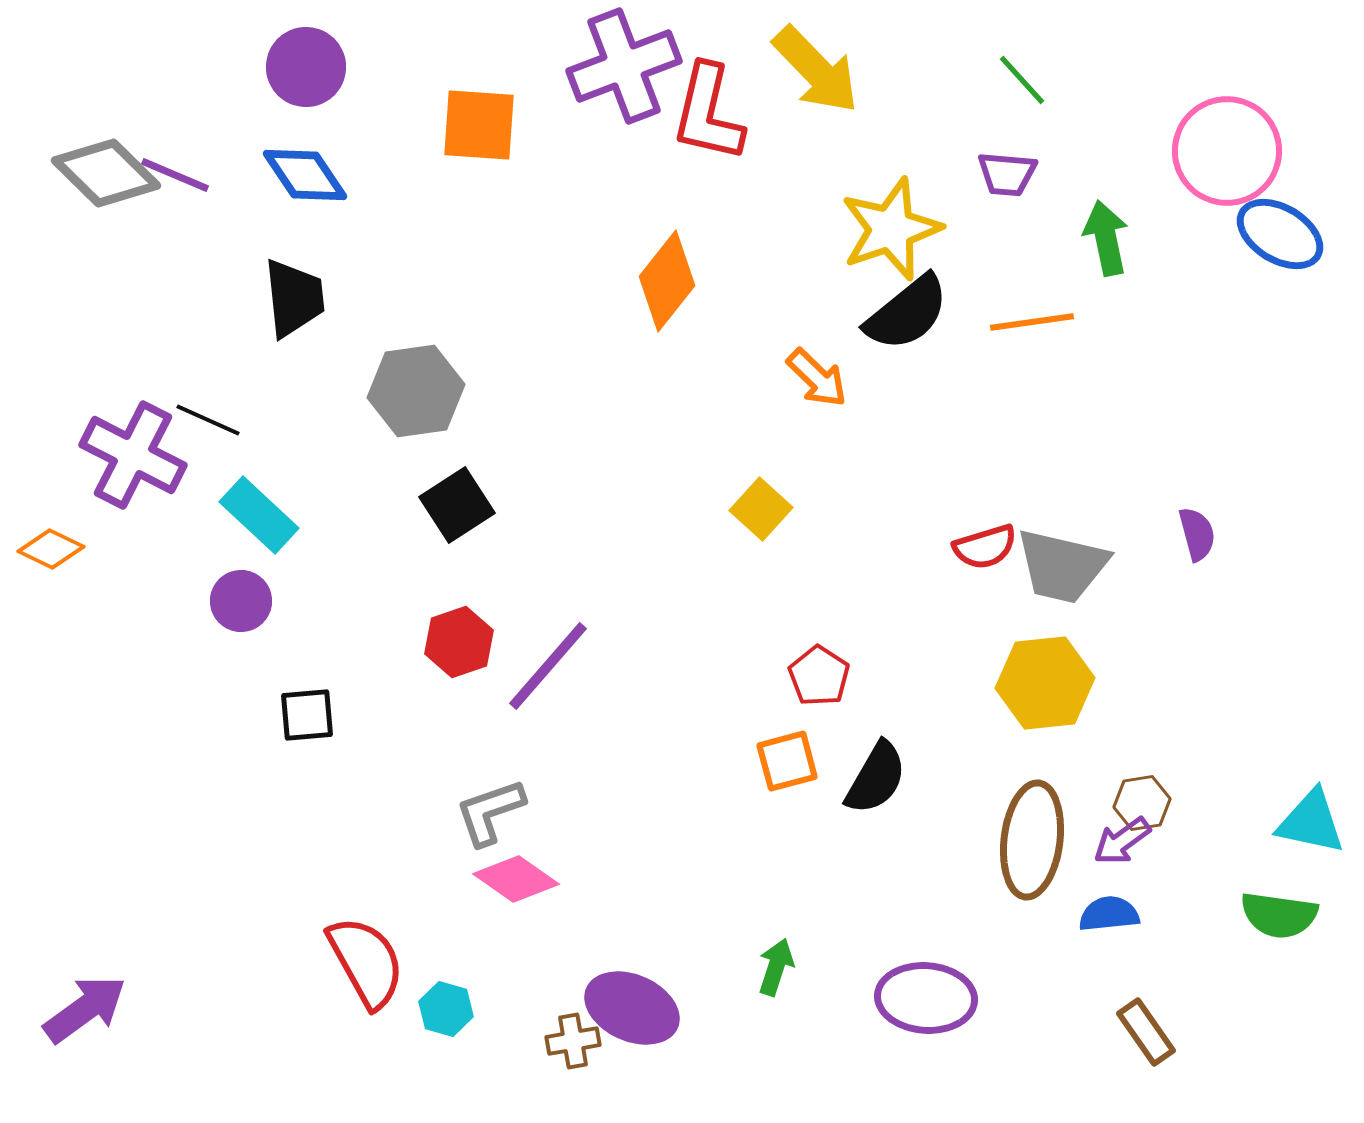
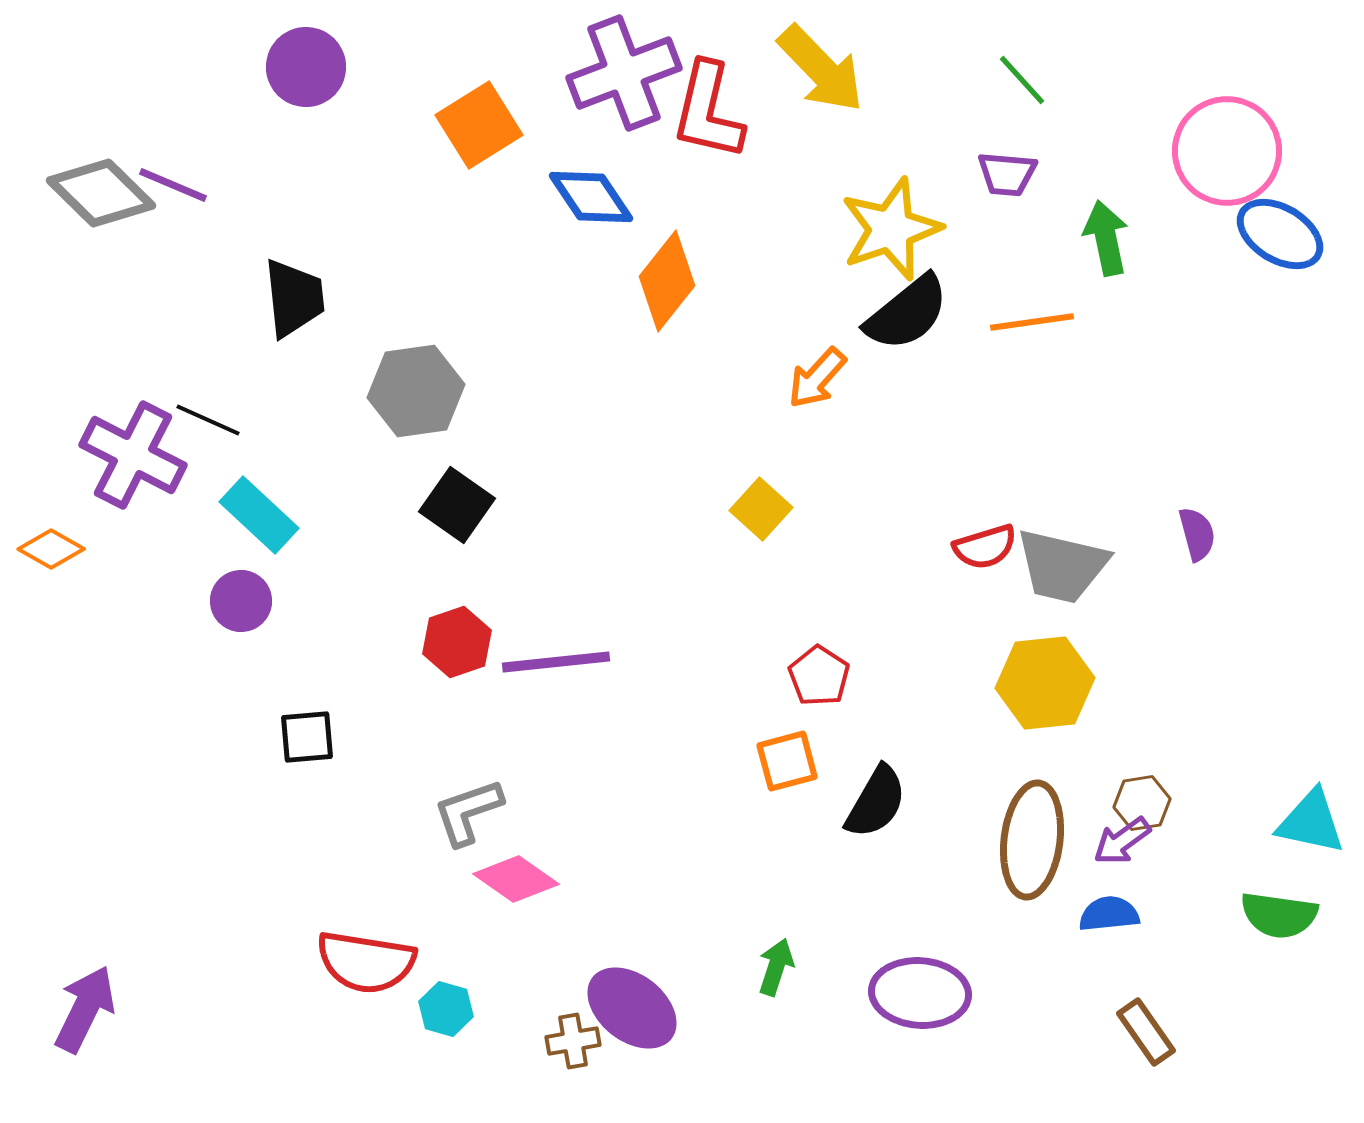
purple cross at (624, 66): moved 7 px down
yellow arrow at (816, 70): moved 5 px right, 1 px up
red L-shape at (708, 113): moved 2 px up
orange square at (479, 125): rotated 36 degrees counterclockwise
gray diamond at (106, 173): moved 5 px left, 20 px down
purple line at (175, 175): moved 2 px left, 10 px down
blue diamond at (305, 175): moved 286 px right, 22 px down
orange arrow at (817, 378): rotated 88 degrees clockwise
black square at (457, 505): rotated 22 degrees counterclockwise
orange diamond at (51, 549): rotated 4 degrees clockwise
red hexagon at (459, 642): moved 2 px left
purple line at (548, 666): moved 8 px right, 4 px up; rotated 43 degrees clockwise
black square at (307, 715): moved 22 px down
black semicircle at (876, 778): moved 24 px down
gray L-shape at (490, 812): moved 22 px left
red semicircle at (366, 962): rotated 128 degrees clockwise
purple ellipse at (926, 998): moved 6 px left, 5 px up
purple ellipse at (632, 1008): rotated 14 degrees clockwise
purple arrow at (85, 1009): rotated 28 degrees counterclockwise
